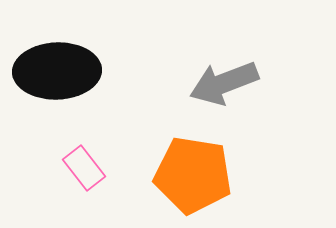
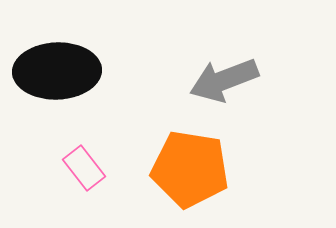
gray arrow: moved 3 px up
orange pentagon: moved 3 px left, 6 px up
